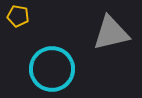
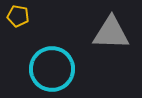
gray triangle: rotated 15 degrees clockwise
